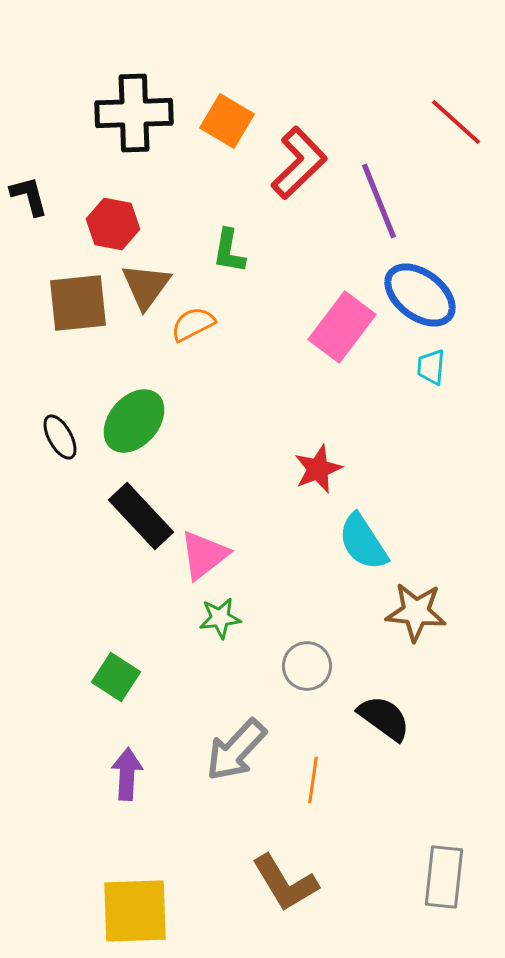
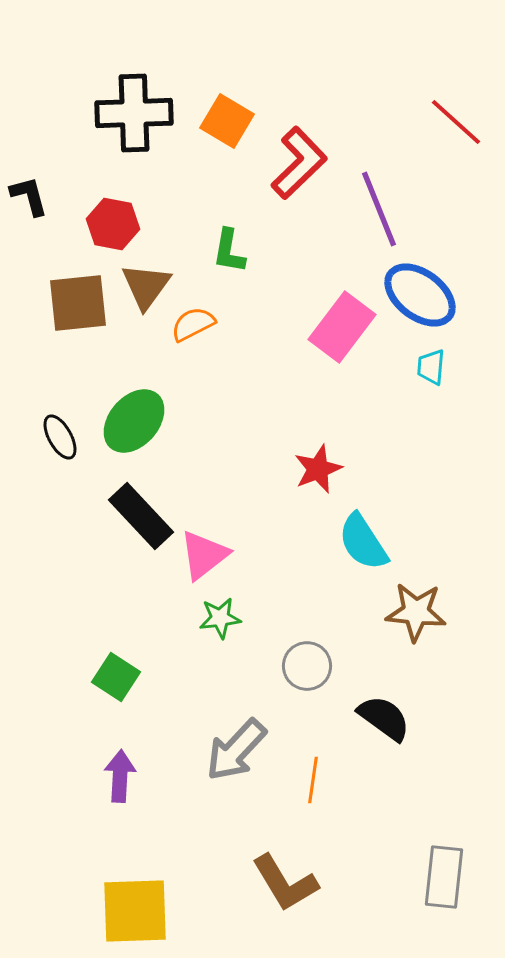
purple line: moved 8 px down
purple arrow: moved 7 px left, 2 px down
